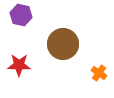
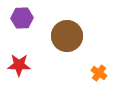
purple hexagon: moved 1 px right, 3 px down; rotated 15 degrees counterclockwise
brown circle: moved 4 px right, 8 px up
